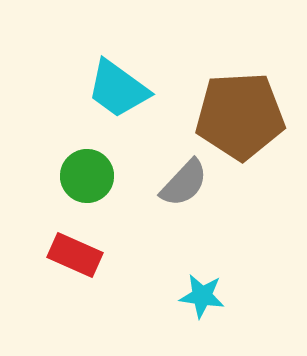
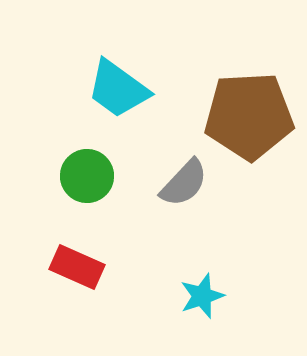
brown pentagon: moved 9 px right
red rectangle: moved 2 px right, 12 px down
cyan star: rotated 27 degrees counterclockwise
